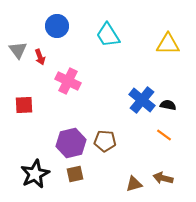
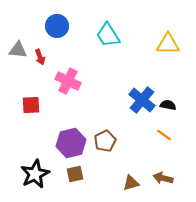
gray triangle: rotated 48 degrees counterclockwise
red square: moved 7 px right
brown pentagon: rotated 30 degrees counterclockwise
brown triangle: moved 3 px left, 1 px up
